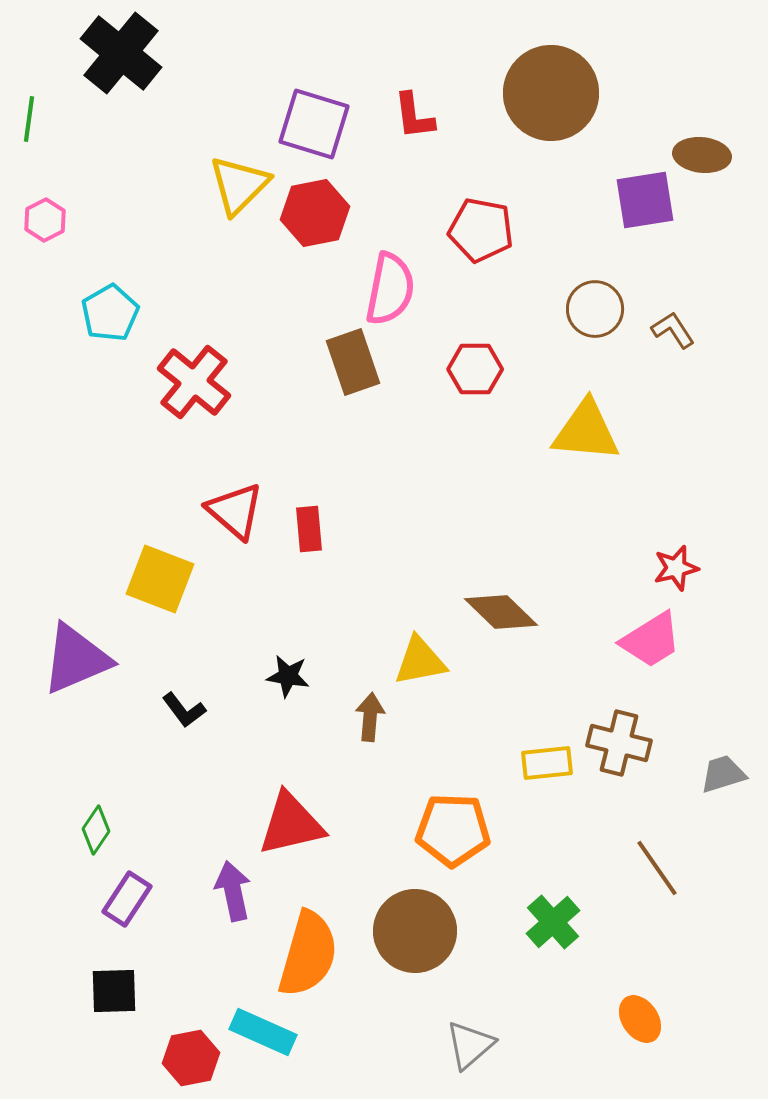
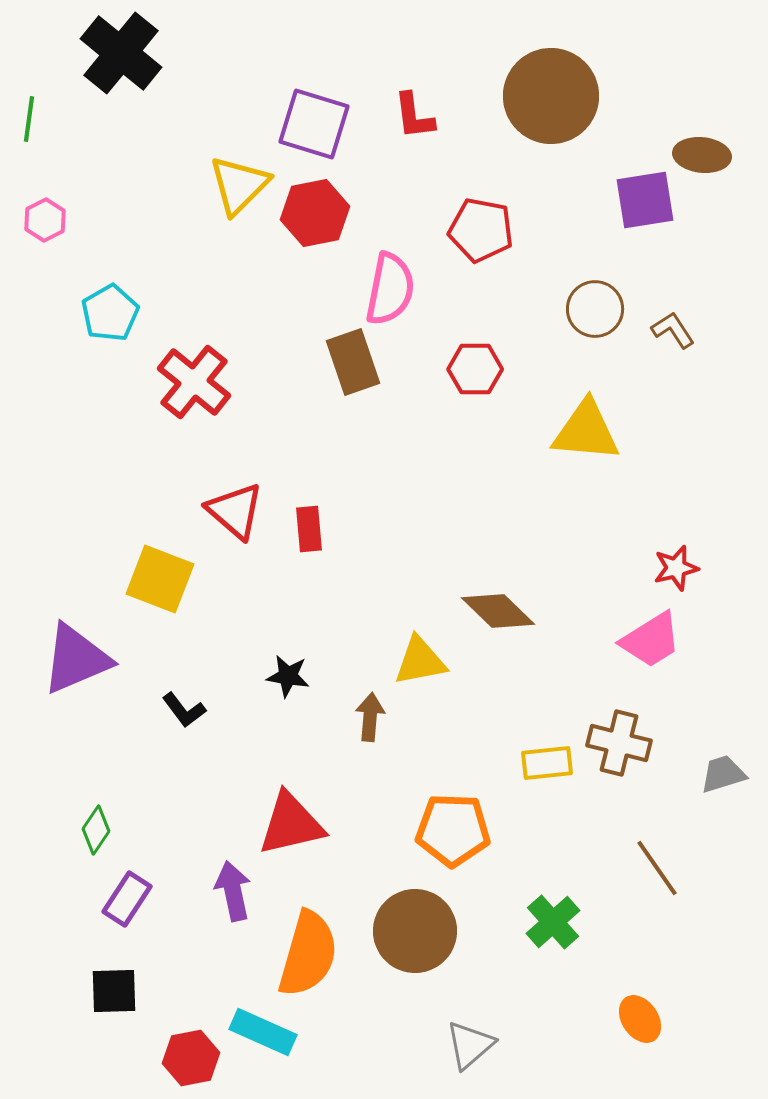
brown circle at (551, 93): moved 3 px down
brown diamond at (501, 612): moved 3 px left, 1 px up
